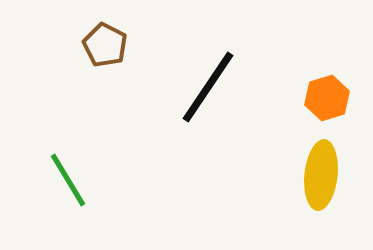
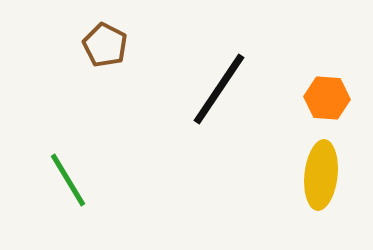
black line: moved 11 px right, 2 px down
orange hexagon: rotated 21 degrees clockwise
